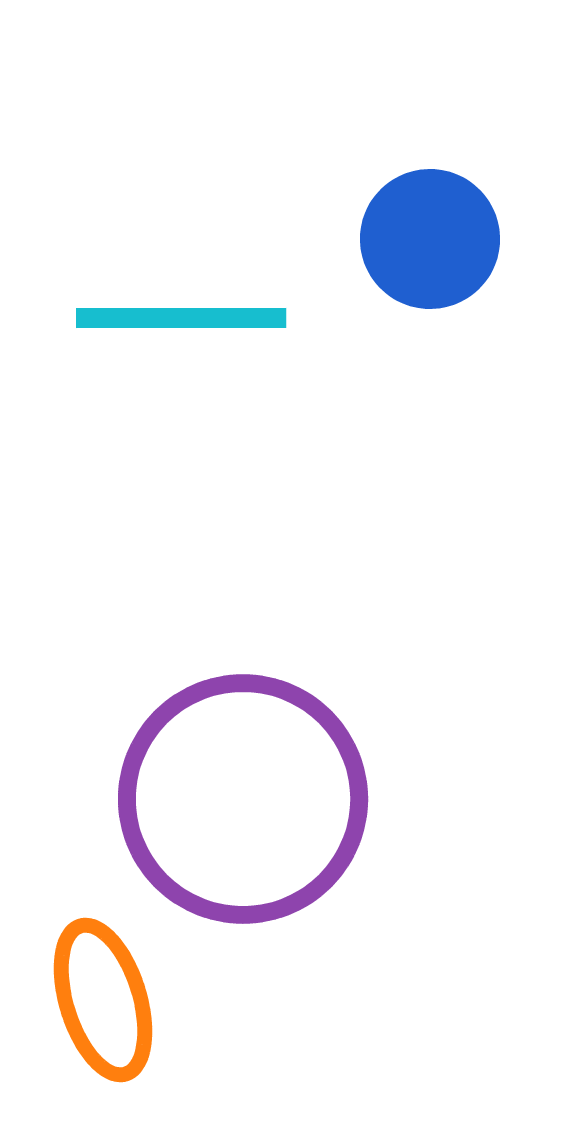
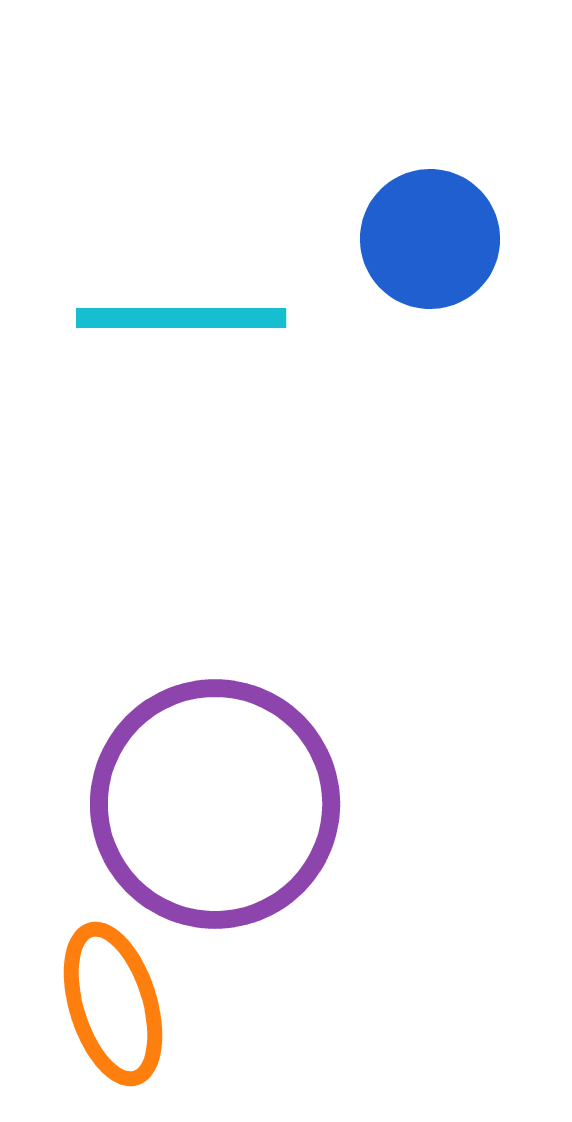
purple circle: moved 28 px left, 5 px down
orange ellipse: moved 10 px right, 4 px down
